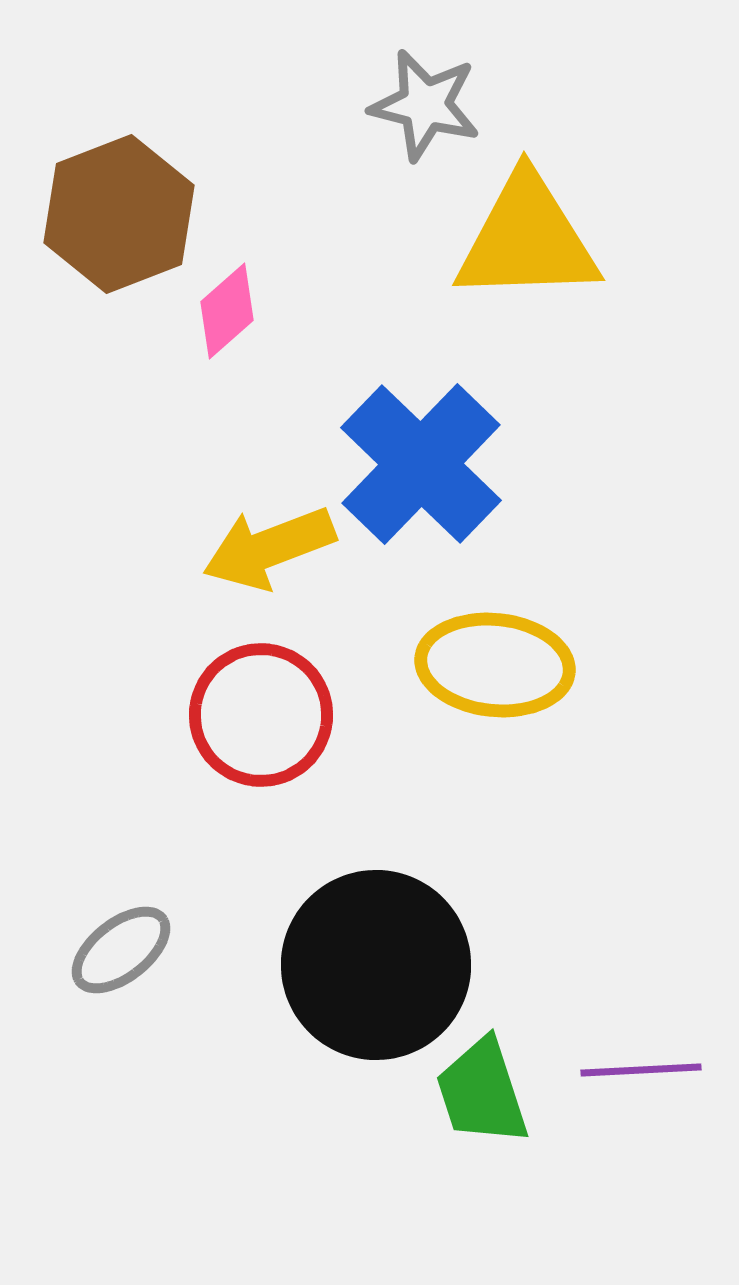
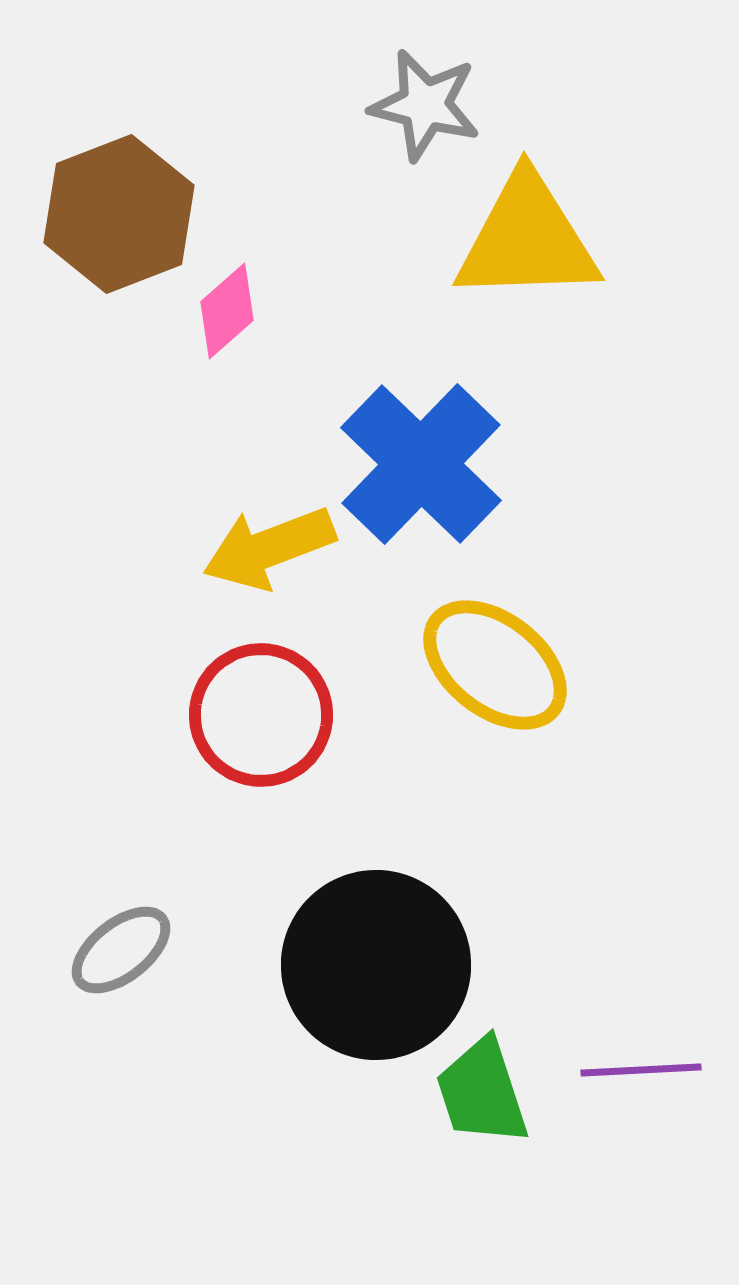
yellow ellipse: rotated 32 degrees clockwise
